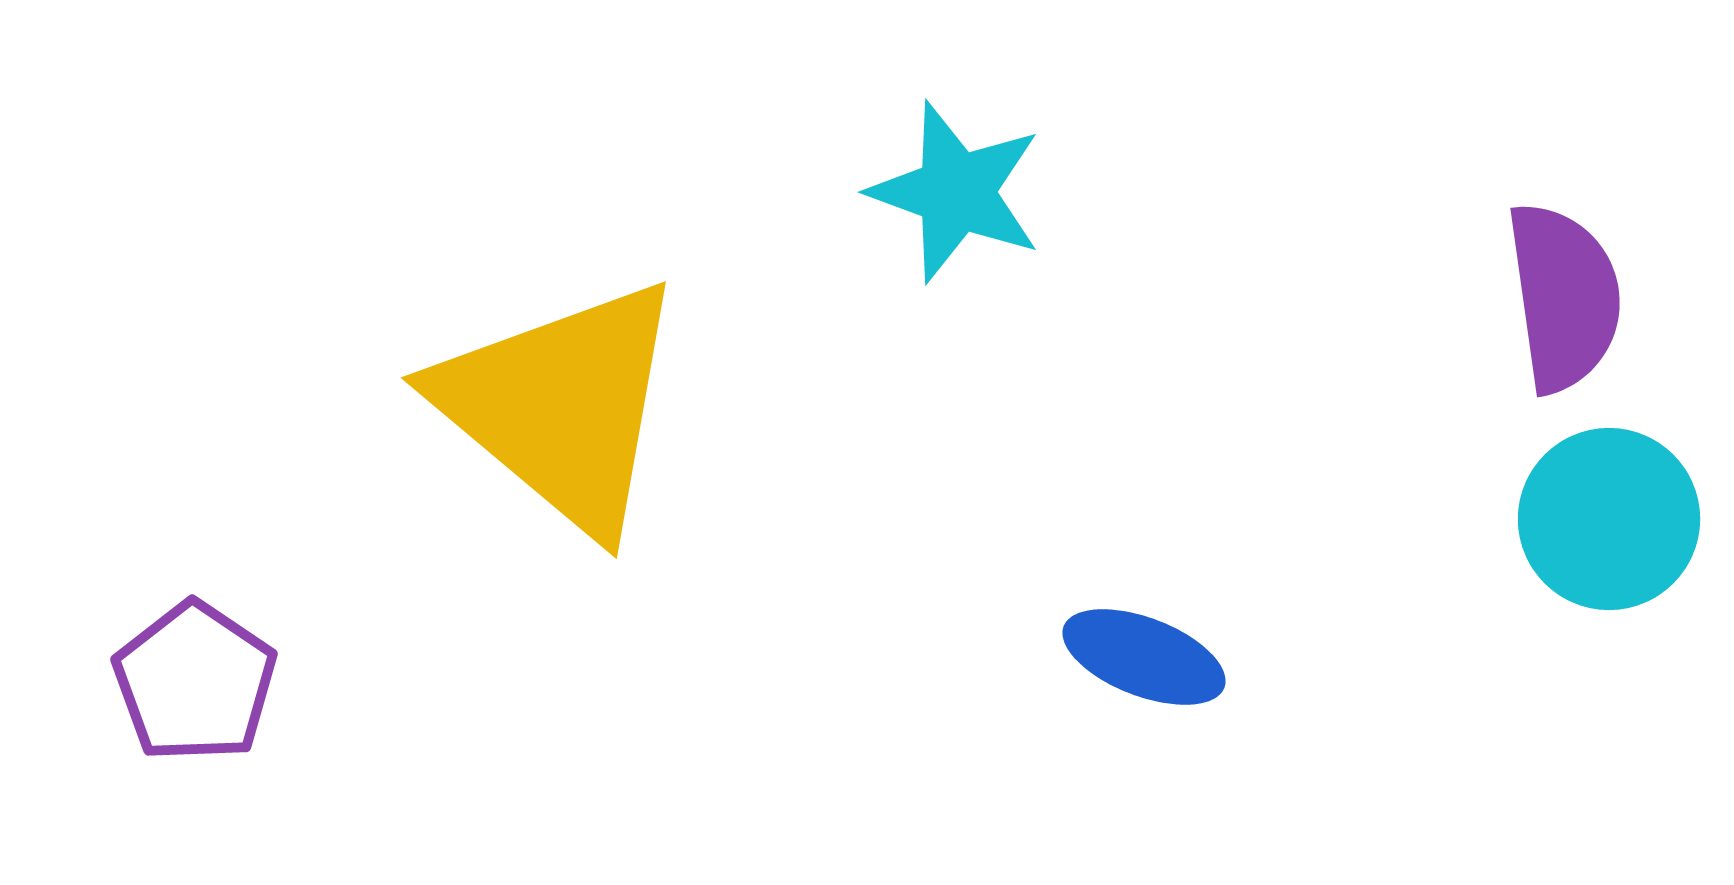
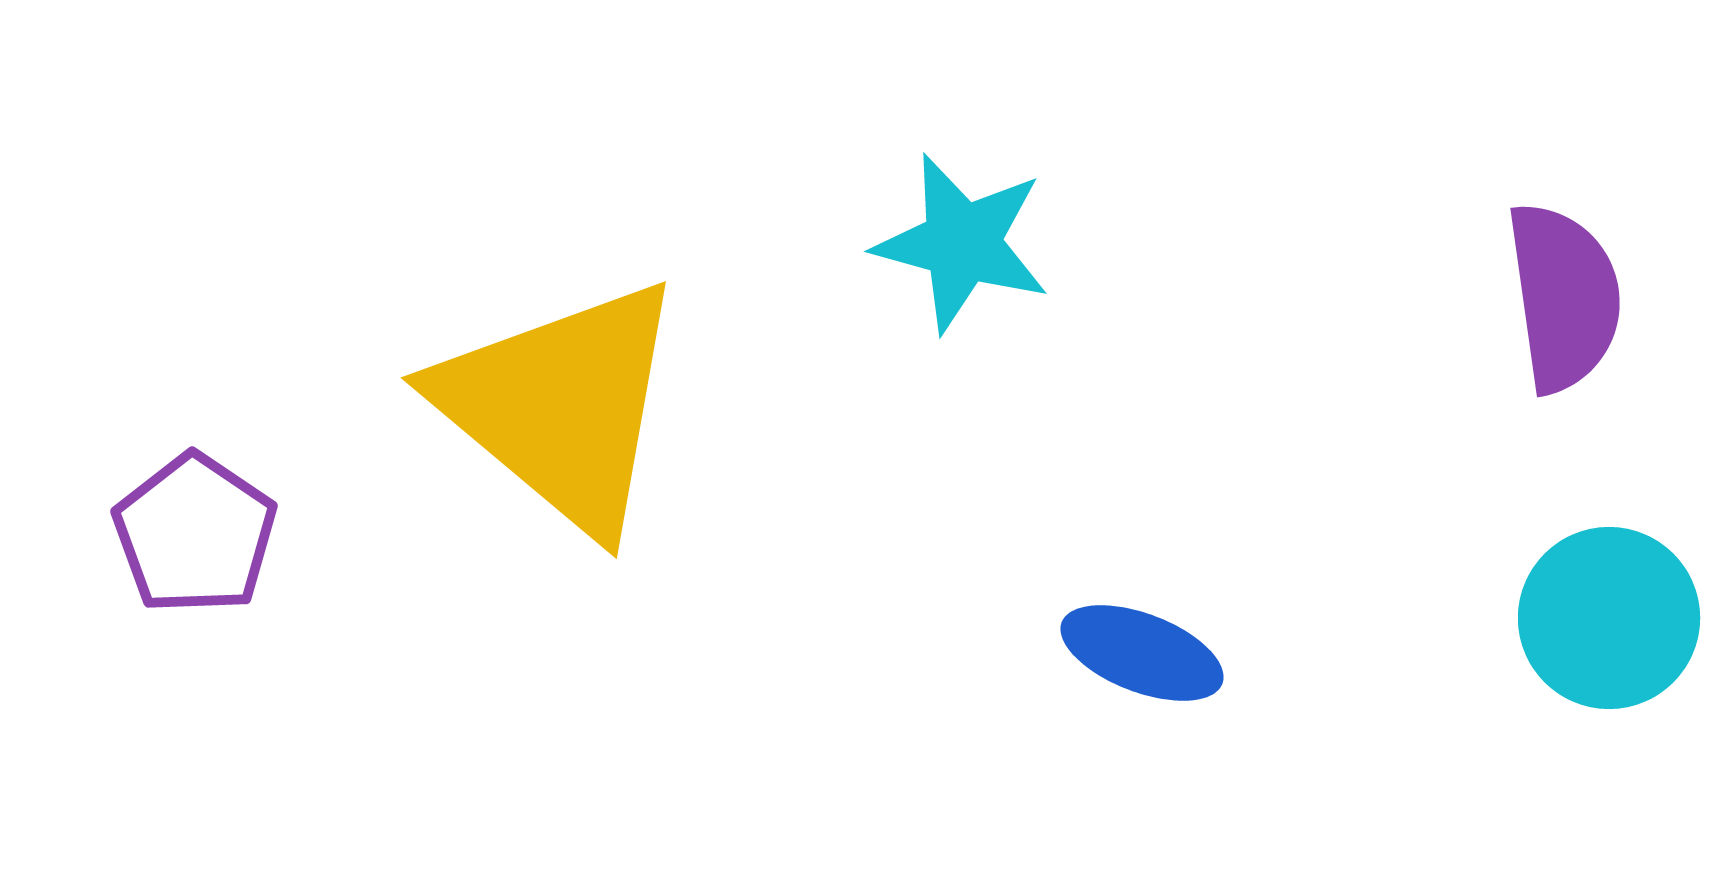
cyan star: moved 6 px right, 51 px down; rotated 5 degrees counterclockwise
cyan circle: moved 99 px down
blue ellipse: moved 2 px left, 4 px up
purple pentagon: moved 148 px up
